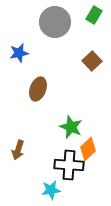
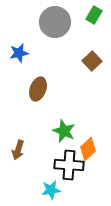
green star: moved 7 px left, 4 px down
